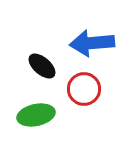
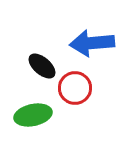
red circle: moved 9 px left, 1 px up
green ellipse: moved 3 px left
